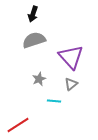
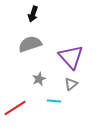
gray semicircle: moved 4 px left, 4 px down
red line: moved 3 px left, 17 px up
